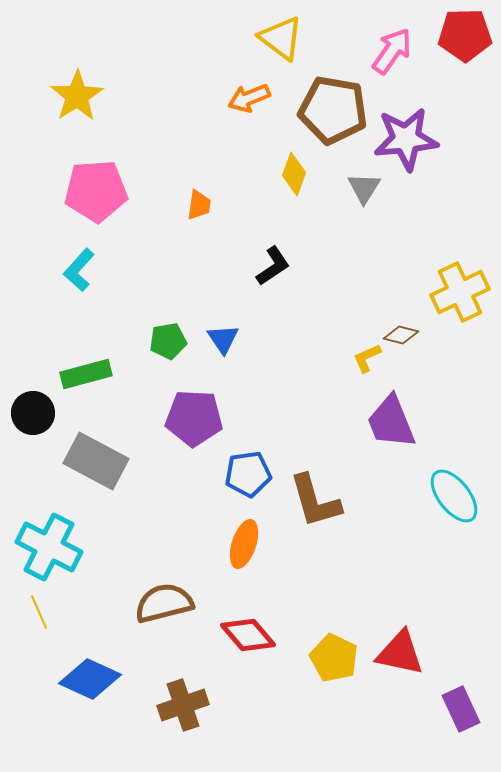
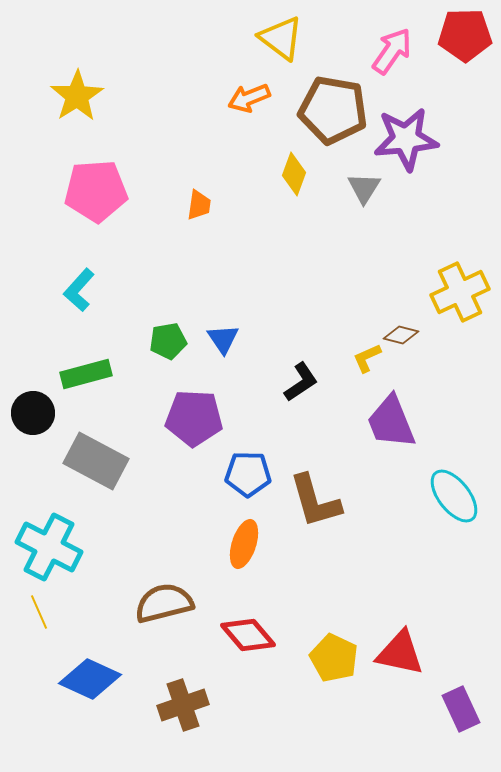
black L-shape: moved 28 px right, 116 px down
cyan L-shape: moved 20 px down
blue pentagon: rotated 9 degrees clockwise
